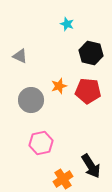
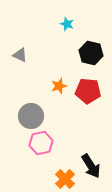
gray triangle: moved 1 px up
gray circle: moved 16 px down
orange cross: moved 2 px right; rotated 12 degrees counterclockwise
